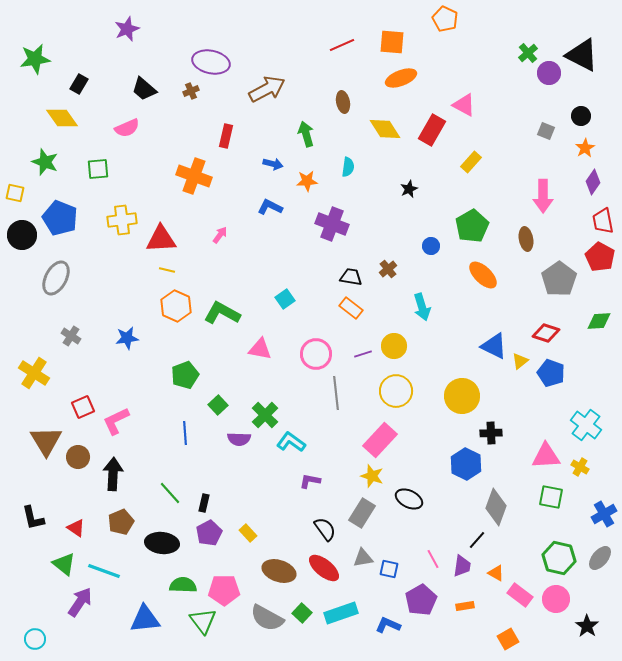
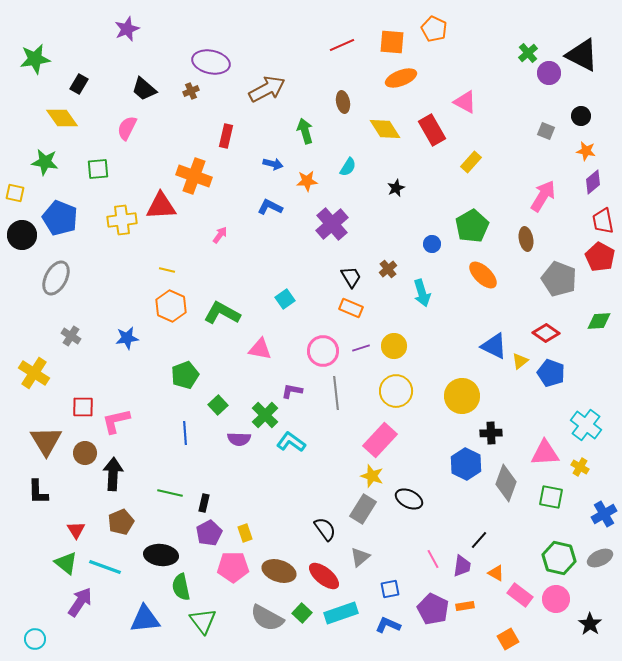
orange pentagon at (445, 19): moved 11 px left, 10 px down
pink triangle at (464, 105): moved 1 px right, 3 px up
pink semicircle at (127, 128): rotated 140 degrees clockwise
red rectangle at (432, 130): rotated 60 degrees counterclockwise
green arrow at (306, 134): moved 1 px left, 3 px up
orange star at (585, 148): moved 1 px right, 3 px down; rotated 30 degrees counterclockwise
green star at (45, 162): rotated 12 degrees counterclockwise
cyan semicircle at (348, 167): rotated 24 degrees clockwise
purple diamond at (593, 182): rotated 15 degrees clockwise
black star at (409, 189): moved 13 px left, 1 px up
pink arrow at (543, 196): rotated 148 degrees counterclockwise
purple cross at (332, 224): rotated 28 degrees clockwise
red triangle at (161, 239): moved 33 px up
blue circle at (431, 246): moved 1 px right, 2 px up
black trapezoid at (351, 277): rotated 50 degrees clockwise
gray pentagon at (559, 279): rotated 16 degrees counterclockwise
orange hexagon at (176, 306): moved 5 px left
cyan arrow at (422, 307): moved 14 px up
orange rectangle at (351, 308): rotated 15 degrees counterclockwise
red diamond at (546, 333): rotated 16 degrees clockwise
pink circle at (316, 354): moved 7 px right, 3 px up
purple line at (363, 354): moved 2 px left, 6 px up
red square at (83, 407): rotated 25 degrees clockwise
pink L-shape at (116, 421): rotated 12 degrees clockwise
pink triangle at (546, 456): moved 1 px left, 3 px up
brown circle at (78, 457): moved 7 px right, 4 px up
purple L-shape at (310, 481): moved 18 px left, 90 px up
green line at (170, 493): rotated 35 degrees counterclockwise
gray diamond at (496, 507): moved 10 px right, 24 px up
gray rectangle at (362, 513): moved 1 px right, 4 px up
black L-shape at (33, 518): moved 5 px right, 26 px up; rotated 12 degrees clockwise
red triangle at (76, 528): moved 2 px down; rotated 24 degrees clockwise
yellow rectangle at (248, 533): moved 3 px left; rotated 24 degrees clockwise
black line at (477, 540): moved 2 px right
black ellipse at (162, 543): moved 1 px left, 12 px down
gray triangle at (363, 558): moved 3 px left, 1 px up; rotated 30 degrees counterclockwise
gray ellipse at (600, 558): rotated 25 degrees clockwise
green triangle at (64, 564): moved 2 px right, 1 px up
red ellipse at (324, 568): moved 8 px down
blue square at (389, 569): moved 1 px right, 20 px down; rotated 24 degrees counterclockwise
cyan line at (104, 571): moved 1 px right, 4 px up
green semicircle at (183, 585): moved 2 px left, 2 px down; rotated 104 degrees counterclockwise
pink pentagon at (224, 590): moved 9 px right, 23 px up
purple pentagon at (421, 600): moved 12 px right, 9 px down; rotated 16 degrees counterclockwise
black star at (587, 626): moved 3 px right, 2 px up
